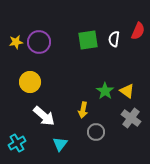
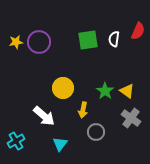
yellow circle: moved 33 px right, 6 px down
cyan cross: moved 1 px left, 2 px up
